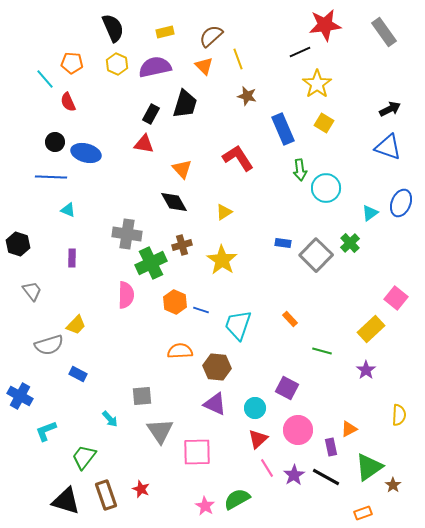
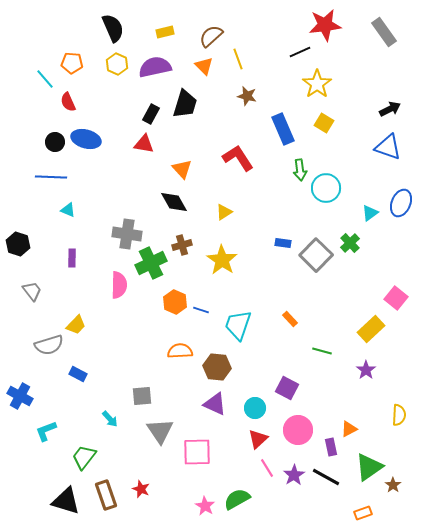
blue ellipse at (86, 153): moved 14 px up
pink semicircle at (126, 295): moved 7 px left, 10 px up
